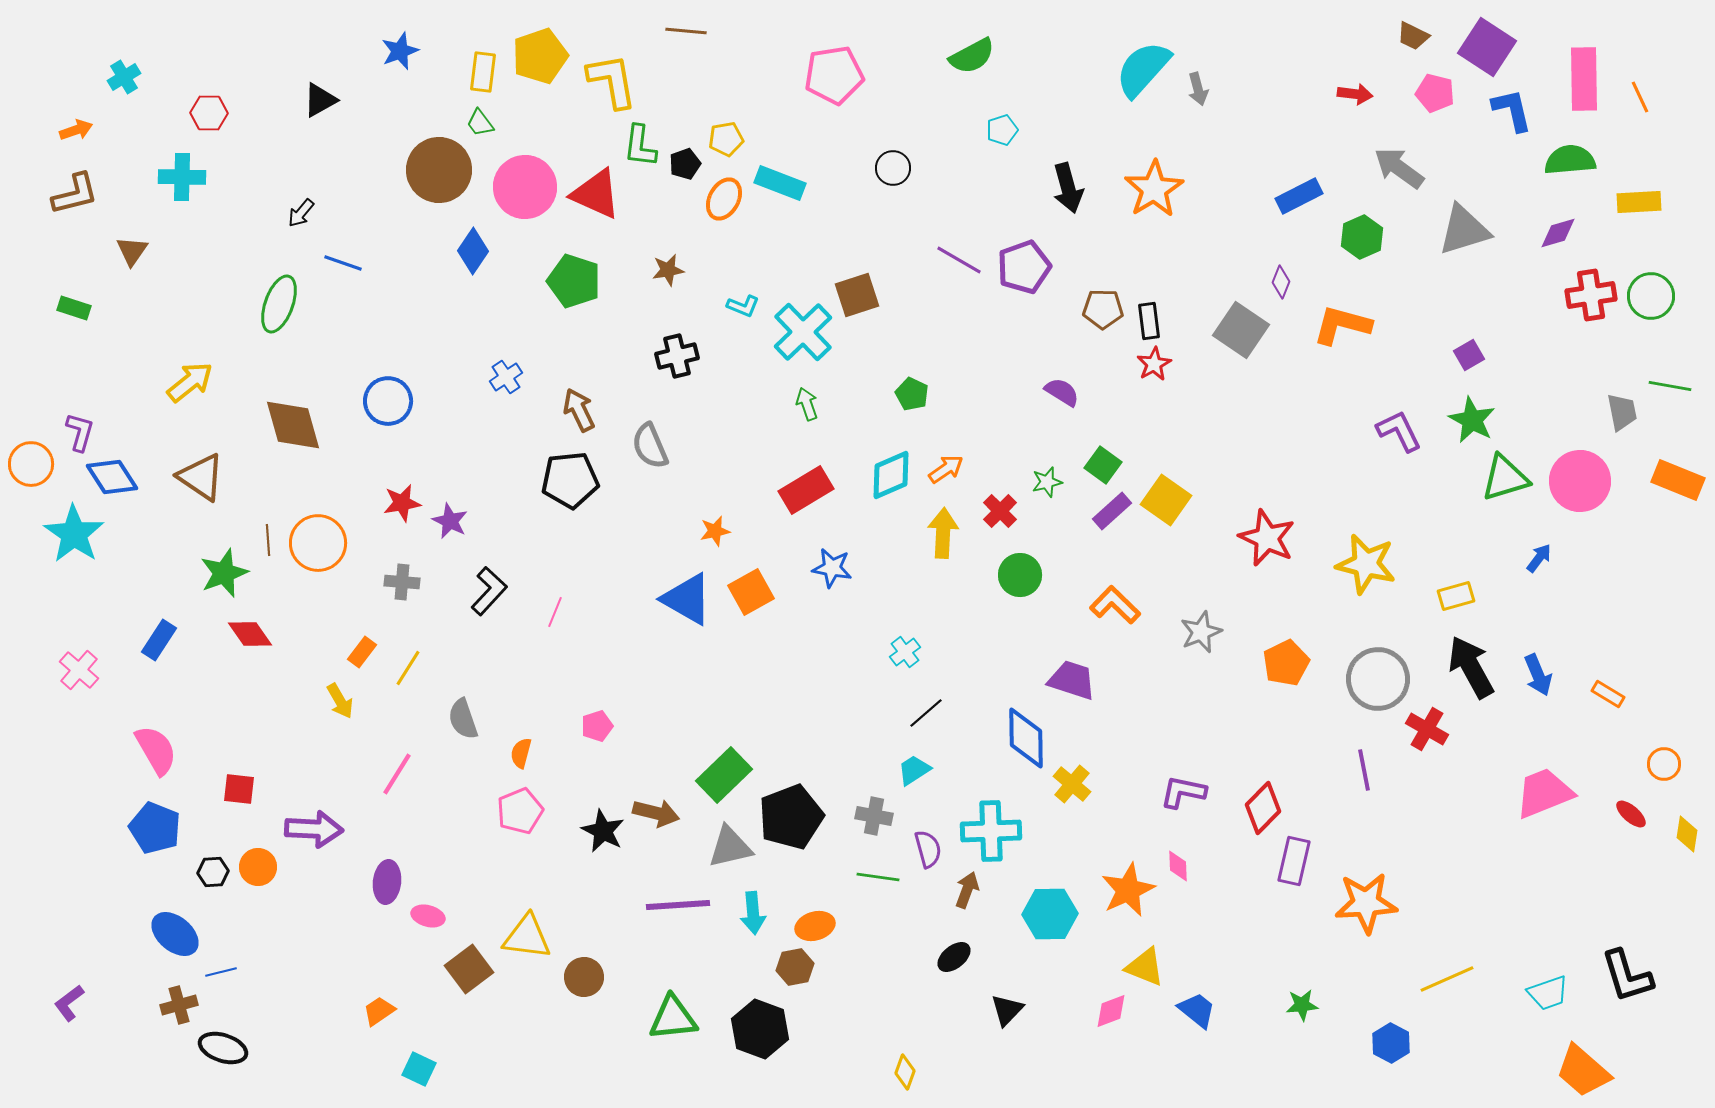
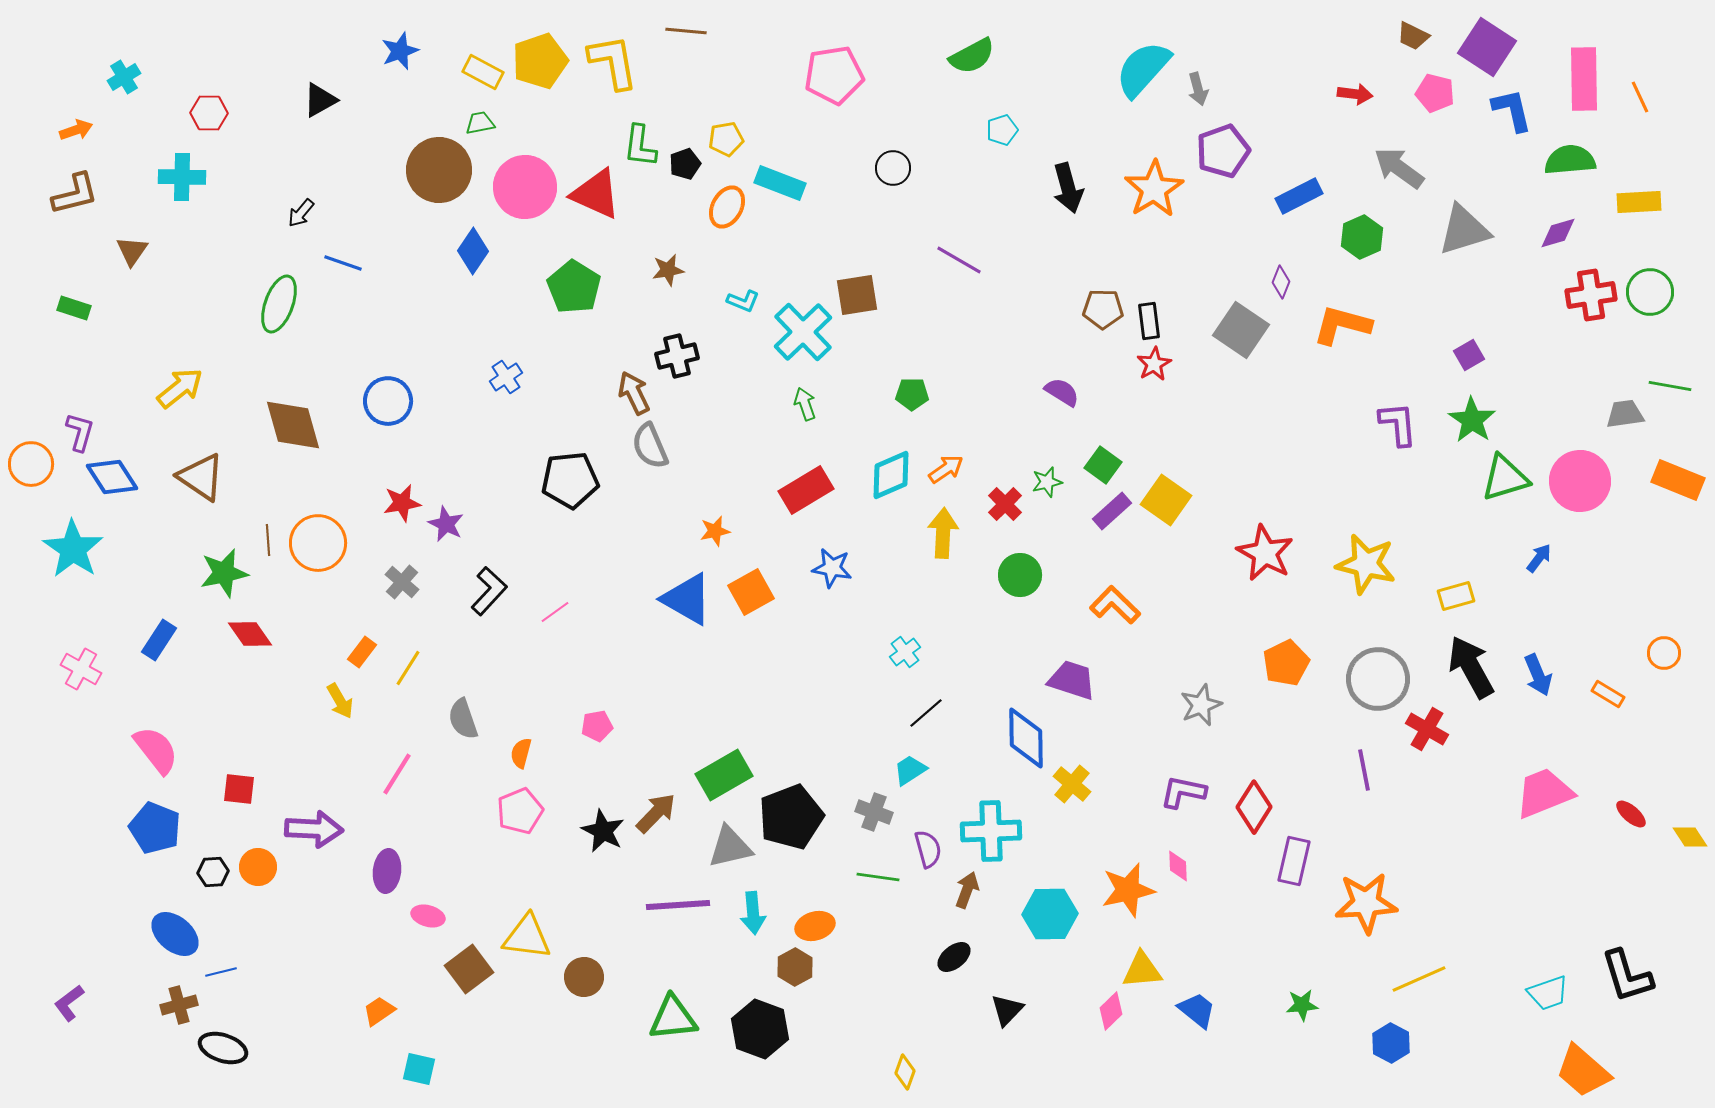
yellow pentagon at (540, 56): moved 5 px down
yellow rectangle at (483, 72): rotated 69 degrees counterclockwise
yellow L-shape at (612, 81): moved 1 px right, 19 px up
green trapezoid at (480, 123): rotated 116 degrees clockwise
orange ellipse at (724, 199): moved 3 px right, 8 px down
purple pentagon at (1024, 267): moved 199 px right, 116 px up
green pentagon at (574, 281): moved 6 px down; rotated 14 degrees clockwise
brown square at (857, 295): rotated 9 degrees clockwise
green circle at (1651, 296): moved 1 px left, 4 px up
cyan L-shape at (743, 306): moved 5 px up
yellow arrow at (190, 382): moved 10 px left, 6 px down
green pentagon at (912, 394): rotated 24 degrees counterclockwise
green arrow at (807, 404): moved 2 px left
brown arrow at (579, 410): moved 55 px right, 17 px up
gray trapezoid at (1622, 412): moved 3 px right, 2 px down; rotated 87 degrees counterclockwise
green star at (1472, 420): rotated 6 degrees clockwise
purple L-shape at (1399, 431): moved 1 px left, 7 px up; rotated 21 degrees clockwise
red cross at (1000, 511): moved 5 px right, 7 px up
purple star at (450, 521): moved 4 px left, 3 px down
cyan star at (74, 534): moved 1 px left, 15 px down
red star at (1267, 538): moved 2 px left, 15 px down; rotated 4 degrees clockwise
green star at (224, 573): rotated 9 degrees clockwise
gray cross at (402, 582): rotated 36 degrees clockwise
pink line at (555, 612): rotated 32 degrees clockwise
gray star at (1201, 632): moved 73 px down
pink cross at (79, 670): moved 2 px right, 1 px up; rotated 12 degrees counterclockwise
pink pentagon at (597, 726): rotated 8 degrees clockwise
pink semicircle at (156, 750): rotated 8 degrees counterclockwise
orange circle at (1664, 764): moved 111 px up
cyan trapezoid at (914, 770): moved 4 px left
green rectangle at (724, 775): rotated 14 degrees clockwise
red diamond at (1263, 808): moved 9 px left, 1 px up; rotated 12 degrees counterclockwise
brown arrow at (656, 813): rotated 60 degrees counterclockwise
gray cross at (874, 816): moved 4 px up; rotated 9 degrees clockwise
yellow diamond at (1687, 834): moved 3 px right, 3 px down; rotated 42 degrees counterclockwise
purple ellipse at (387, 882): moved 11 px up
orange star at (1128, 890): rotated 12 degrees clockwise
brown hexagon at (795, 967): rotated 18 degrees counterclockwise
yellow triangle at (1145, 967): moved 3 px left, 3 px down; rotated 27 degrees counterclockwise
yellow line at (1447, 979): moved 28 px left
pink diamond at (1111, 1011): rotated 24 degrees counterclockwise
cyan square at (419, 1069): rotated 12 degrees counterclockwise
